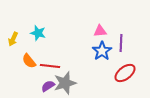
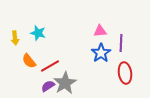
yellow arrow: moved 2 px right, 1 px up; rotated 32 degrees counterclockwise
blue star: moved 1 px left, 2 px down
red line: rotated 36 degrees counterclockwise
red ellipse: rotated 60 degrees counterclockwise
gray star: rotated 15 degrees counterclockwise
